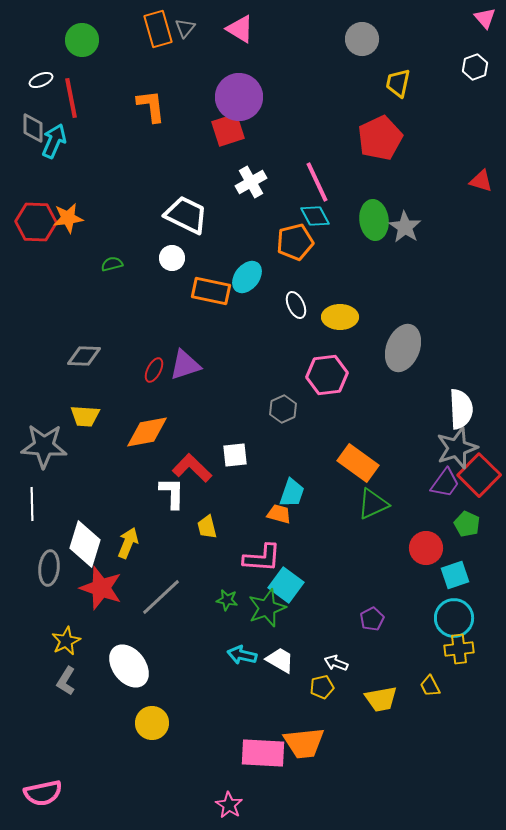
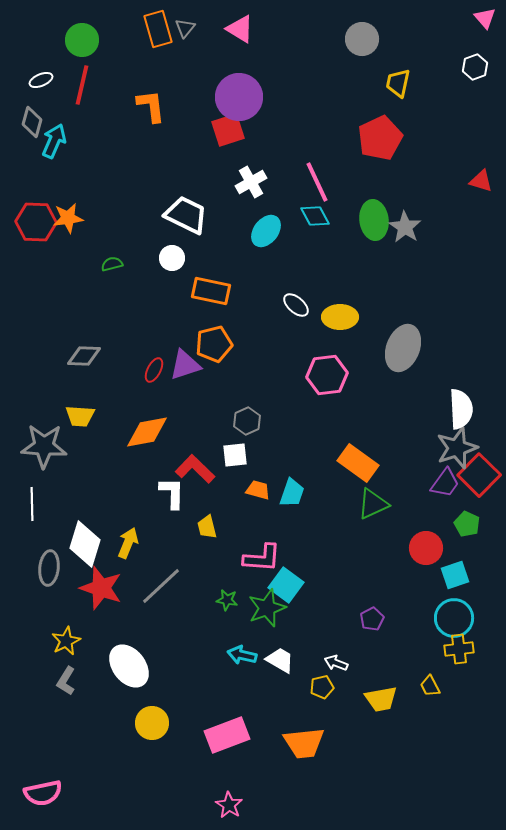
red line at (71, 98): moved 11 px right, 13 px up; rotated 24 degrees clockwise
gray diamond at (33, 128): moved 1 px left, 6 px up; rotated 16 degrees clockwise
orange pentagon at (295, 242): moved 81 px left, 102 px down
cyan ellipse at (247, 277): moved 19 px right, 46 px up
white ellipse at (296, 305): rotated 24 degrees counterclockwise
gray hexagon at (283, 409): moved 36 px left, 12 px down
yellow trapezoid at (85, 416): moved 5 px left
red L-shape at (192, 468): moved 3 px right, 1 px down
orange trapezoid at (279, 514): moved 21 px left, 24 px up
gray line at (161, 597): moved 11 px up
pink rectangle at (263, 753): moved 36 px left, 18 px up; rotated 24 degrees counterclockwise
